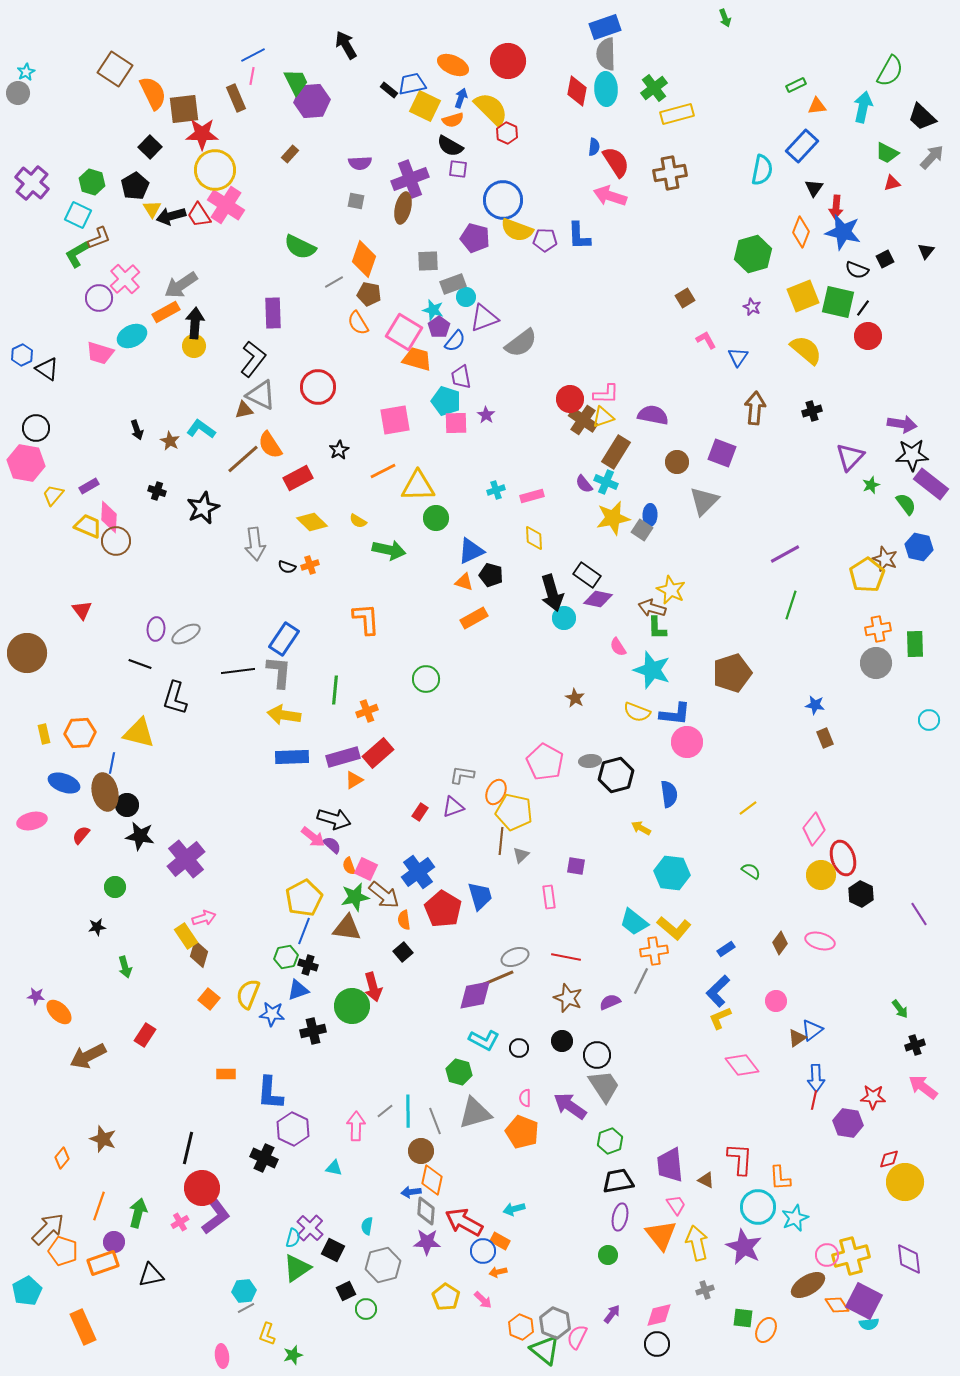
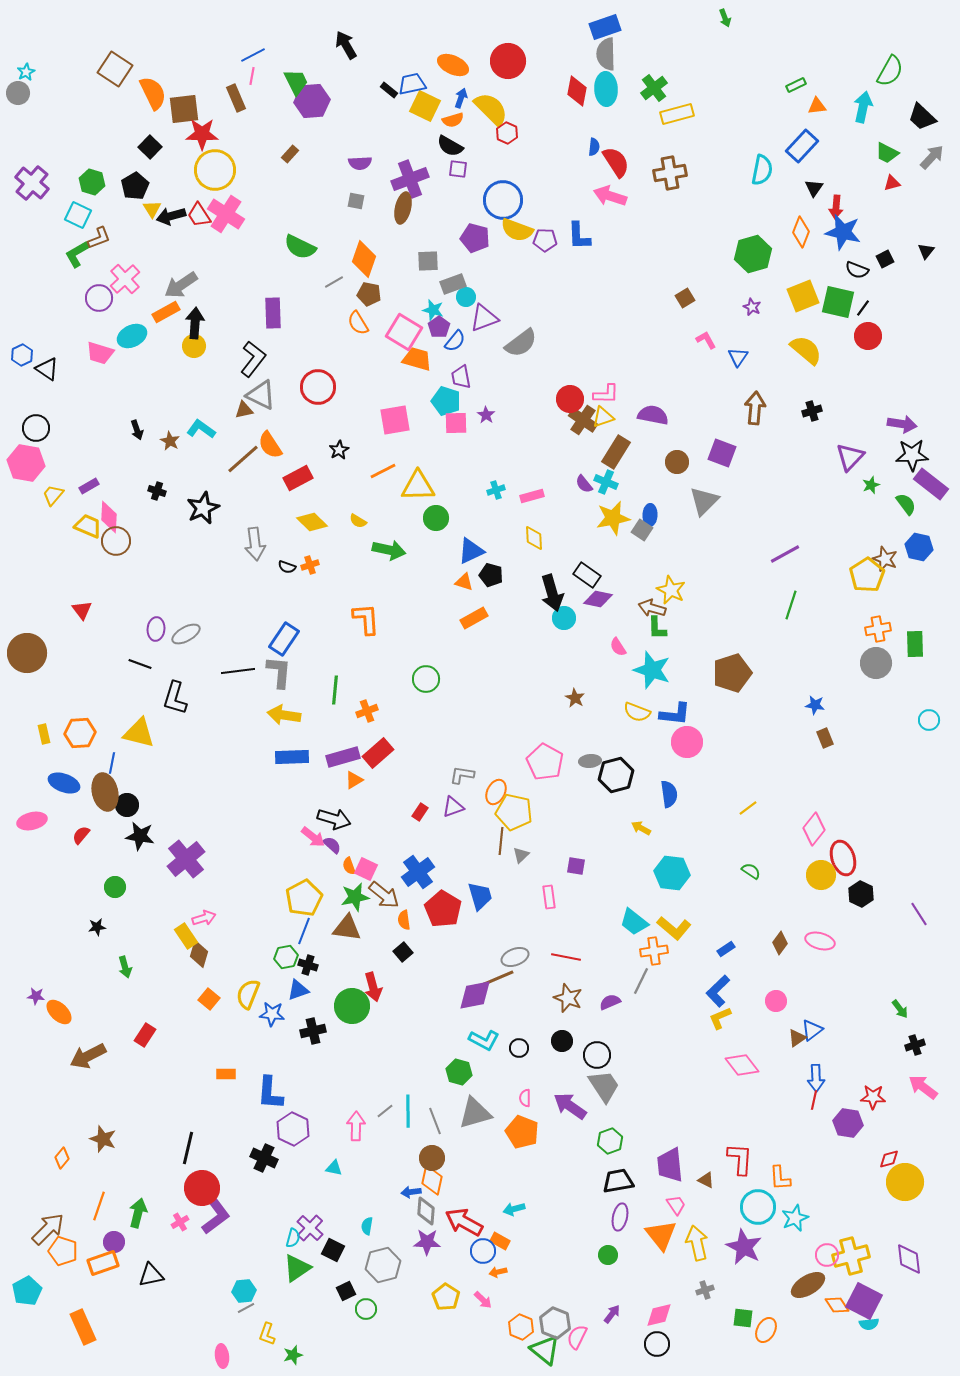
pink cross at (226, 205): moved 9 px down
brown circle at (421, 1151): moved 11 px right, 7 px down
